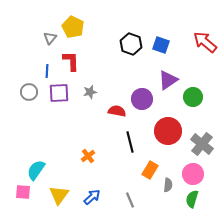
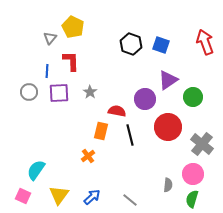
red arrow: rotated 30 degrees clockwise
gray star: rotated 24 degrees counterclockwise
purple circle: moved 3 px right
red circle: moved 4 px up
black line: moved 7 px up
orange rectangle: moved 49 px left, 39 px up; rotated 18 degrees counterclockwise
pink square: moved 4 px down; rotated 21 degrees clockwise
gray line: rotated 28 degrees counterclockwise
